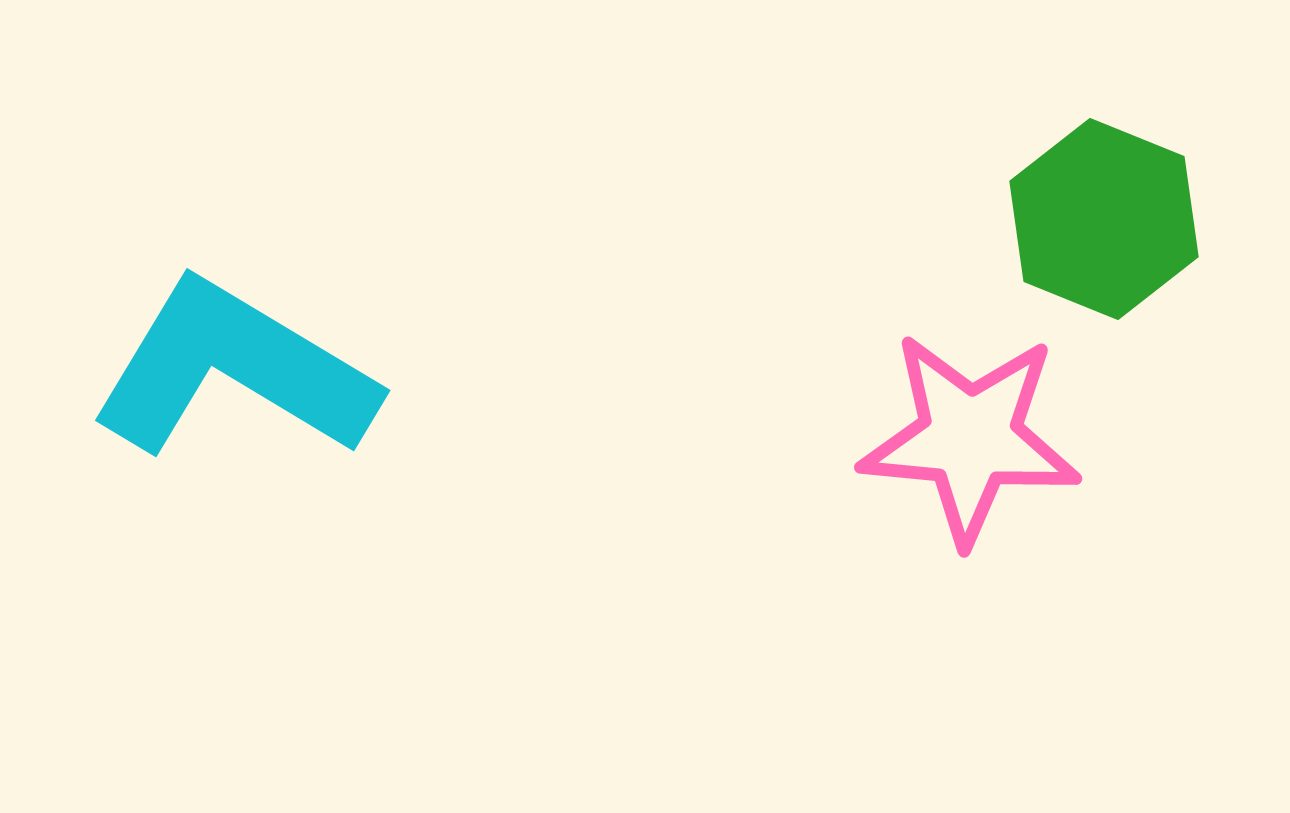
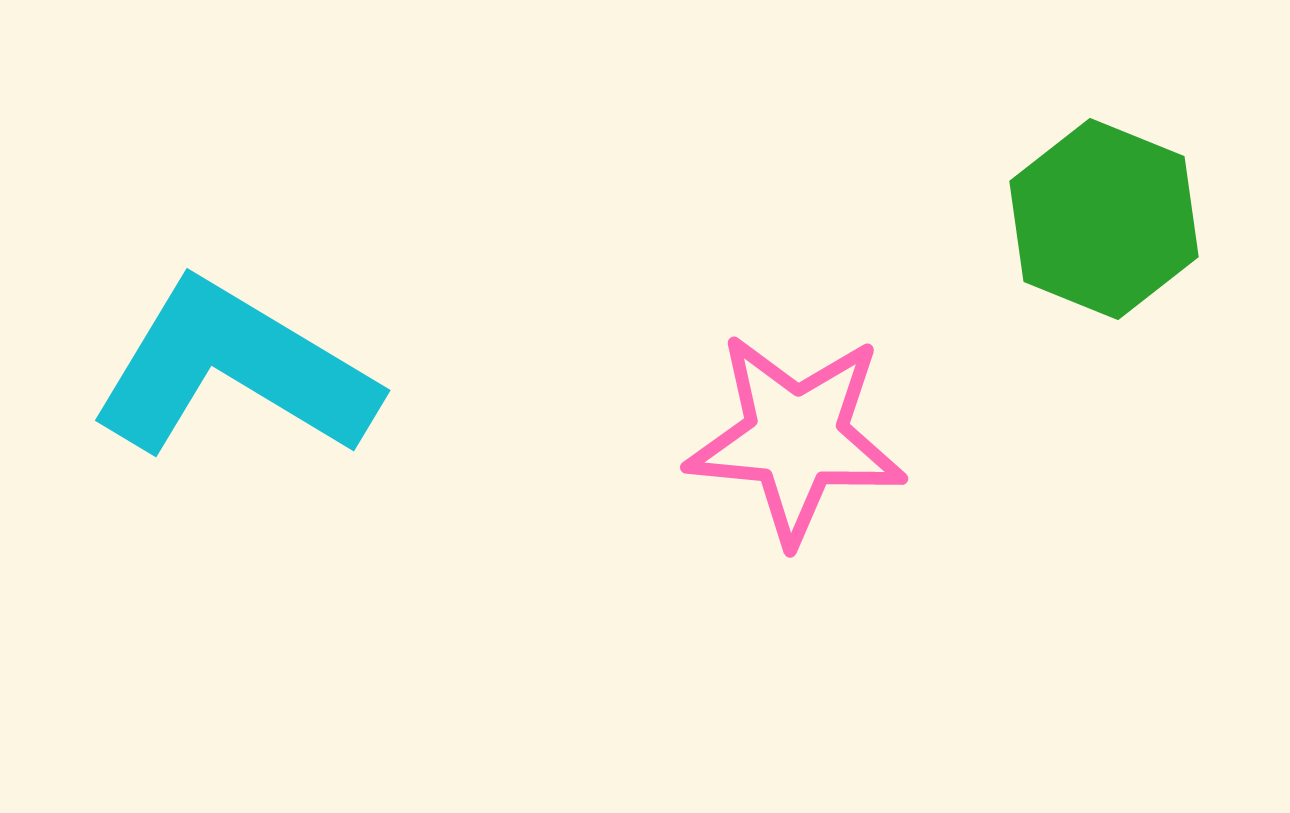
pink star: moved 174 px left
